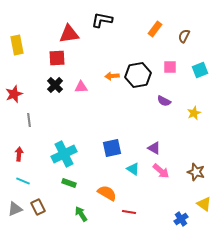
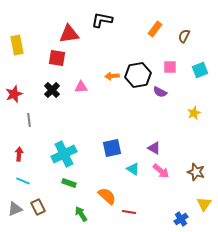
red square: rotated 12 degrees clockwise
black cross: moved 3 px left, 5 px down
purple semicircle: moved 4 px left, 9 px up
orange semicircle: moved 3 px down; rotated 12 degrees clockwise
yellow triangle: rotated 28 degrees clockwise
